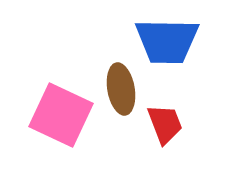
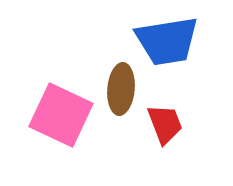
blue trapezoid: rotated 10 degrees counterclockwise
brown ellipse: rotated 15 degrees clockwise
